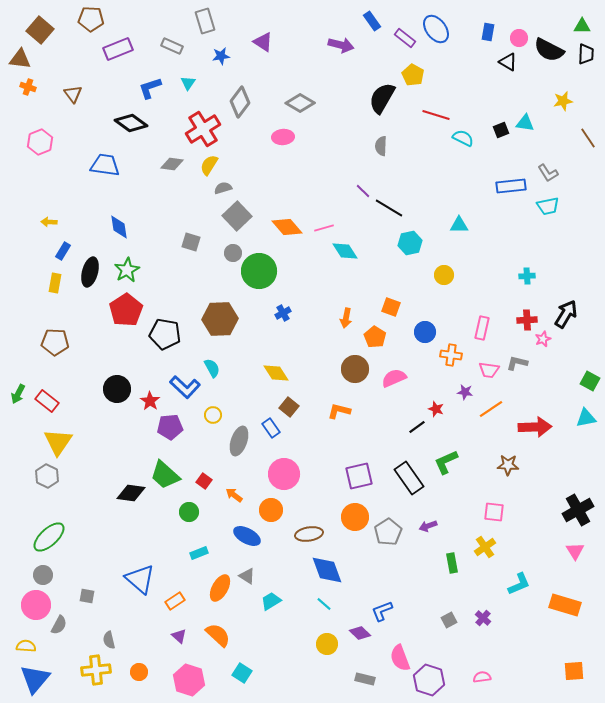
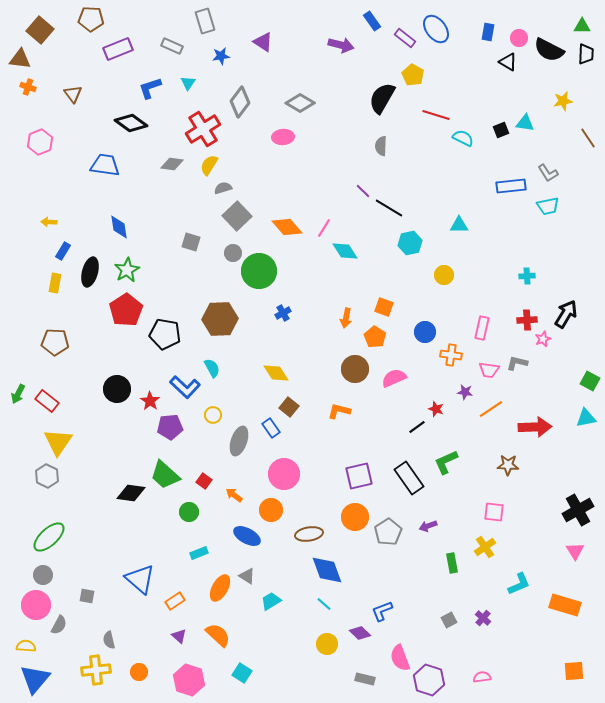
pink line at (324, 228): rotated 42 degrees counterclockwise
orange square at (391, 307): moved 7 px left
